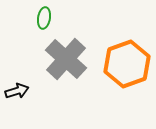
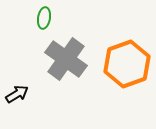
gray cross: rotated 6 degrees counterclockwise
black arrow: moved 3 px down; rotated 15 degrees counterclockwise
